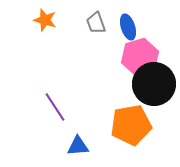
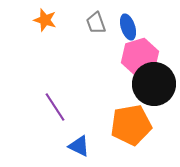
blue triangle: moved 1 px right; rotated 30 degrees clockwise
